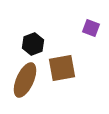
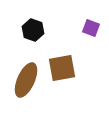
black hexagon: moved 14 px up; rotated 20 degrees counterclockwise
brown ellipse: moved 1 px right
